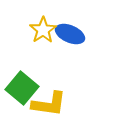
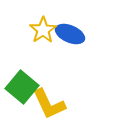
green square: moved 1 px up
yellow L-shape: rotated 57 degrees clockwise
